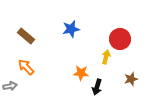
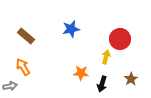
orange arrow: moved 3 px left; rotated 12 degrees clockwise
brown star: rotated 16 degrees counterclockwise
black arrow: moved 5 px right, 3 px up
